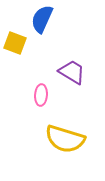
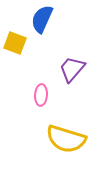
purple trapezoid: moved 3 px up; rotated 80 degrees counterclockwise
yellow semicircle: moved 1 px right
